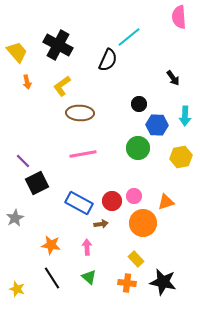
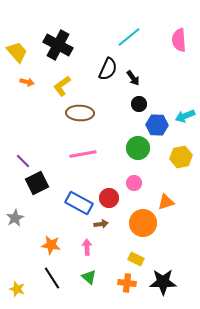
pink semicircle: moved 23 px down
black semicircle: moved 9 px down
black arrow: moved 40 px left
orange arrow: rotated 64 degrees counterclockwise
cyan arrow: rotated 66 degrees clockwise
pink circle: moved 13 px up
red circle: moved 3 px left, 3 px up
yellow rectangle: rotated 21 degrees counterclockwise
black star: rotated 12 degrees counterclockwise
